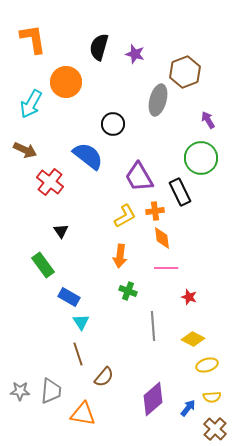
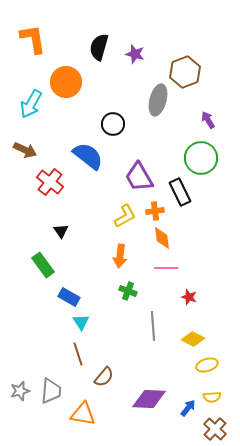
gray star: rotated 18 degrees counterclockwise
purple diamond: moved 4 px left; rotated 44 degrees clockwise
